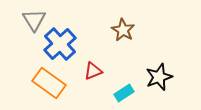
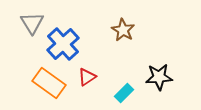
gray triangle: moved 2 px left, 3 px down
blue cross: moved 3 px right
red triangle: moved 6 px left, 6 px down; rotated 12 degrees counterclockwise
black star: rotated 16 degrees clockwise
cyan rectangle: rotated 12 degrees counterclockwise
